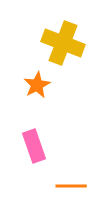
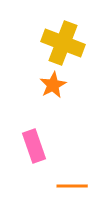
orange star: moved 16 px right
orange line: moved 1 px right
